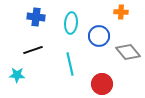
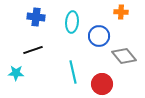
cyan ellipse: moved 1 px right, 1 px up
gray diamond: moved 4 px left, 4 px down
cyan line: moved 3 px right, 8 px down
cyan star: moved 1 px left, 2 px up
